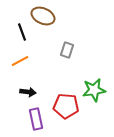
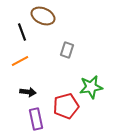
green star: moved 3 px left, 3 px up
red pentagon: rotated 20 degrees counterclockwise
